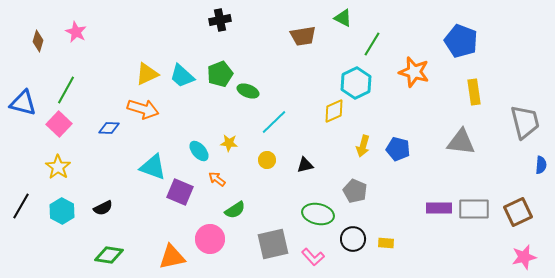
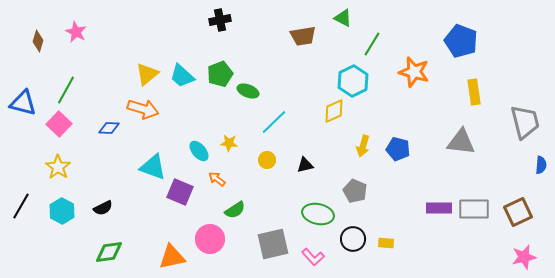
yellow triangle at (147, 74): rotated 15 degrees counterclockwise
cyan hexagon at (356, 83): moved 3 px left, 2 px up
green diamond at (109, 255): moved 3 px up; rotated 16 degrees counterclockwise
